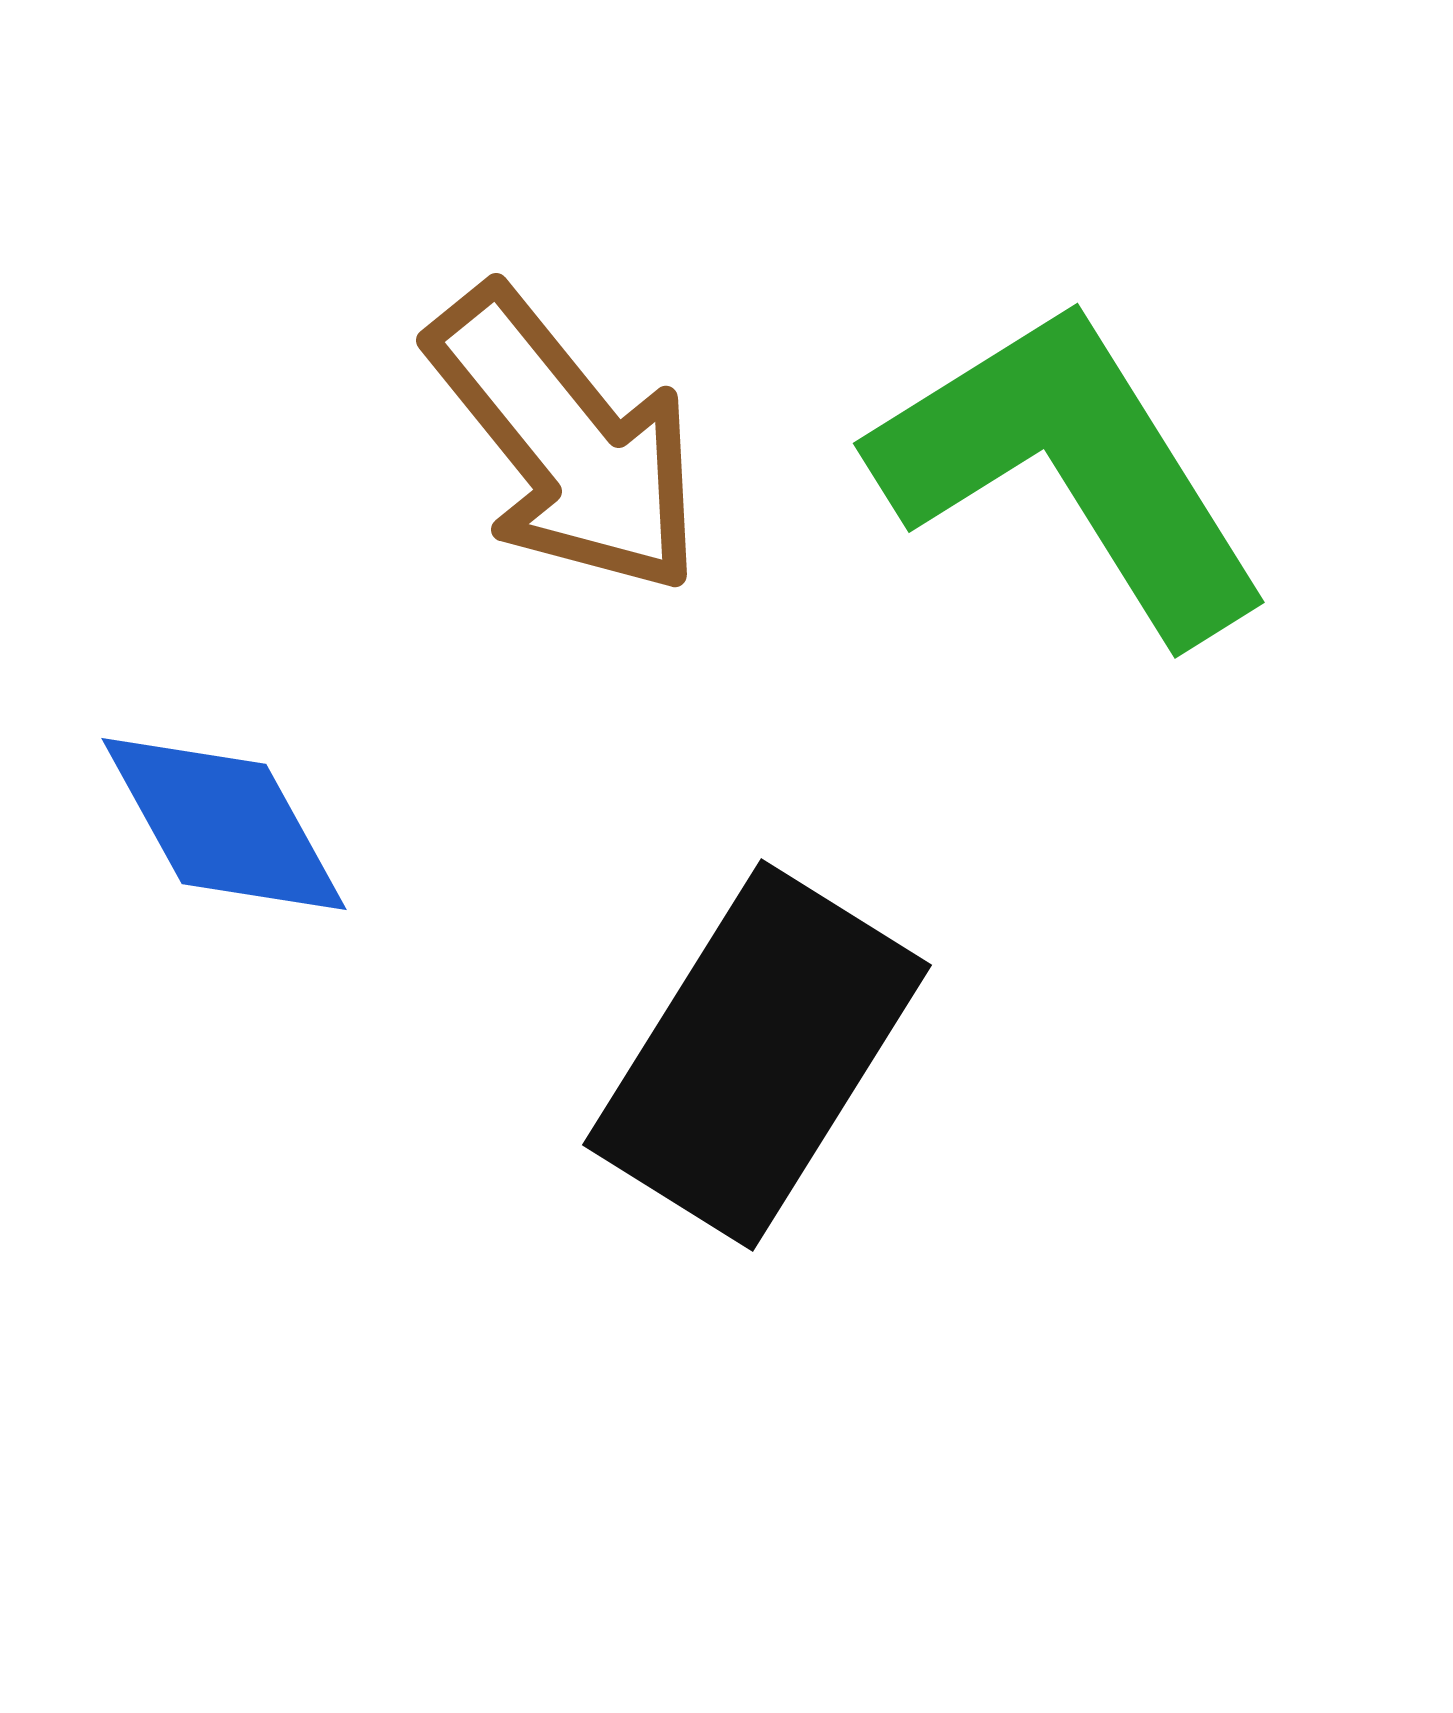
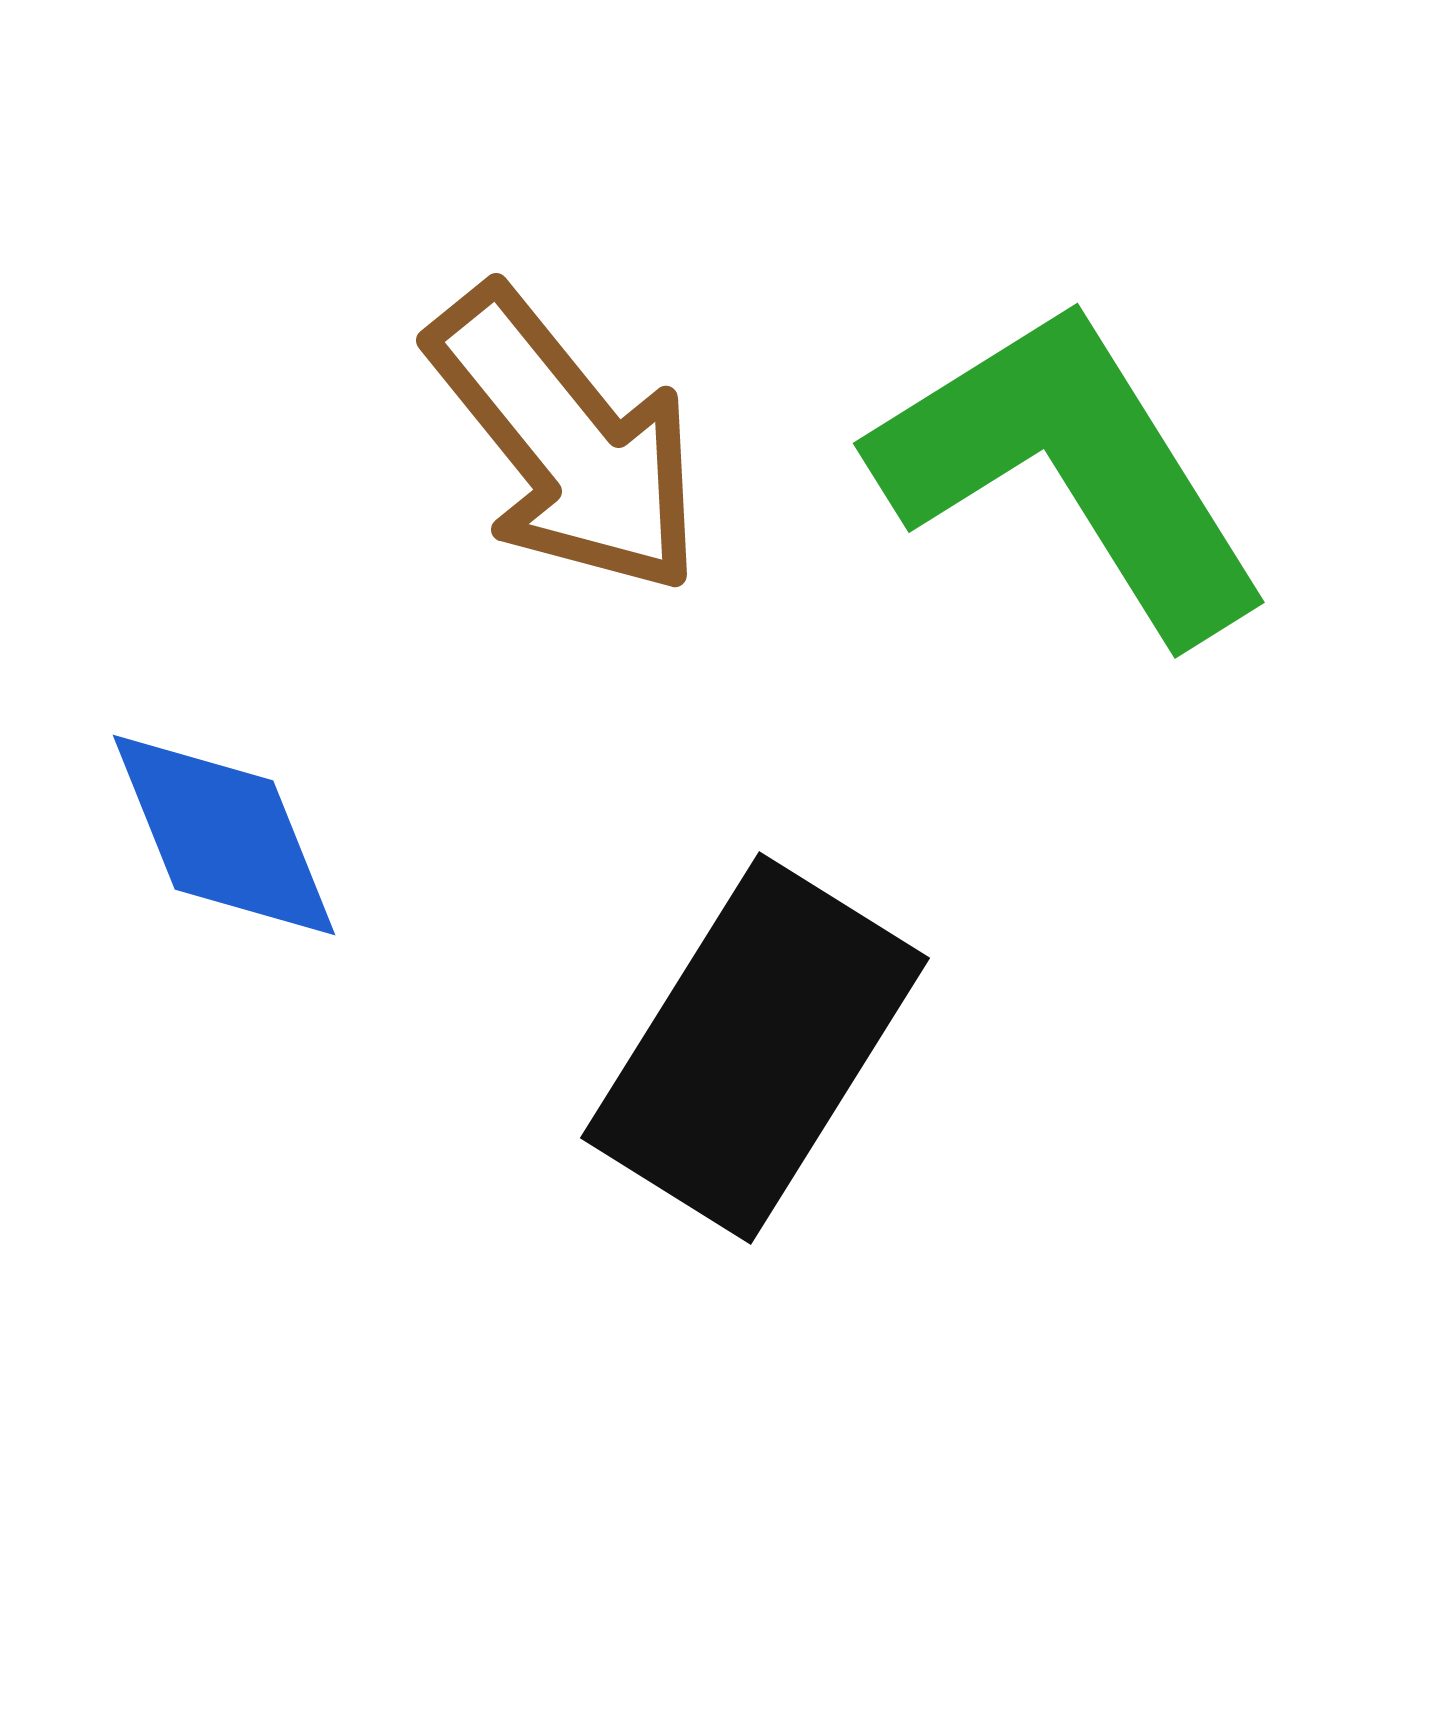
blue diamond: moved 11 px down; rotated 7 degrees clockwise
black rectangle: moved 2 px left, 7 px up
